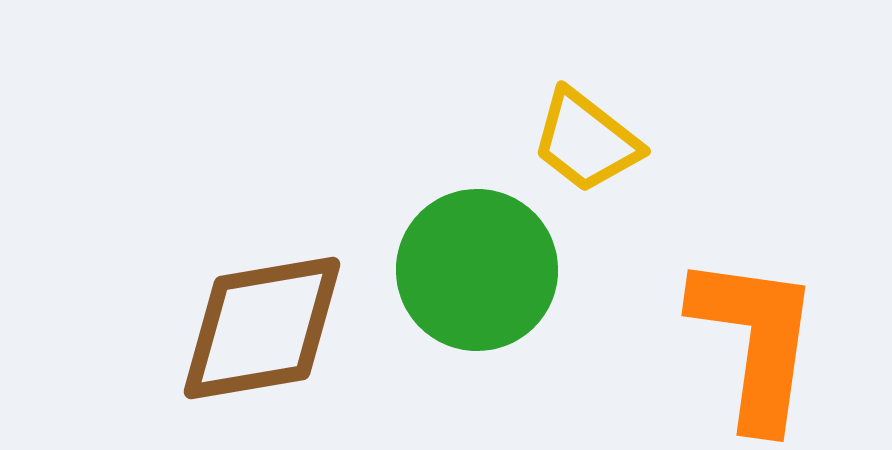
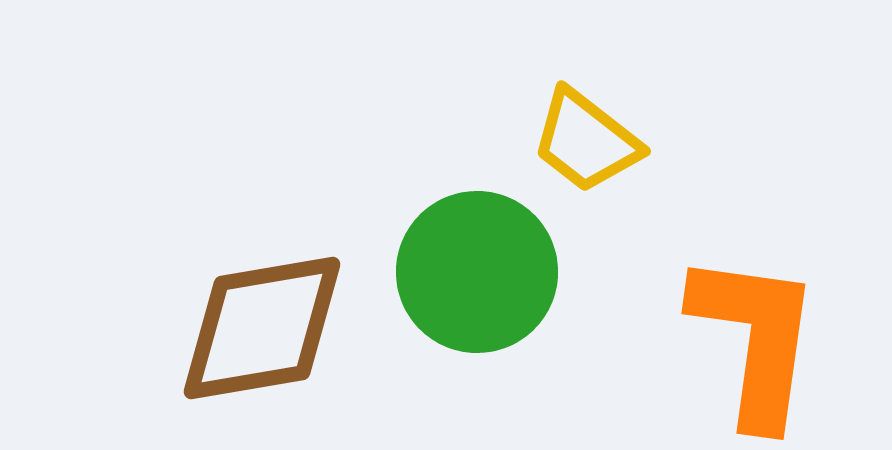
green circle: moved 2 px down
orange L-shape: moved 2 px up
